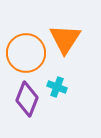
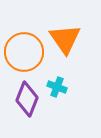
orange triangle: rotated 8 degrees counterclockwise
orange circle: moved 2 px left, 1 px up
